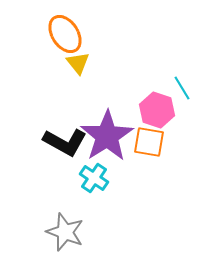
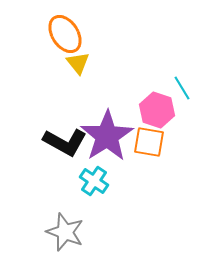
cyan cross: moved 3 px down
